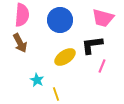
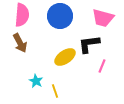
blue circle: moved 4 px up
black L-shape: moved 3 px left, 1 px up
cyan star: moved 1 px left, 1 px down
yellow line: moved 1 px left, 3 px up
